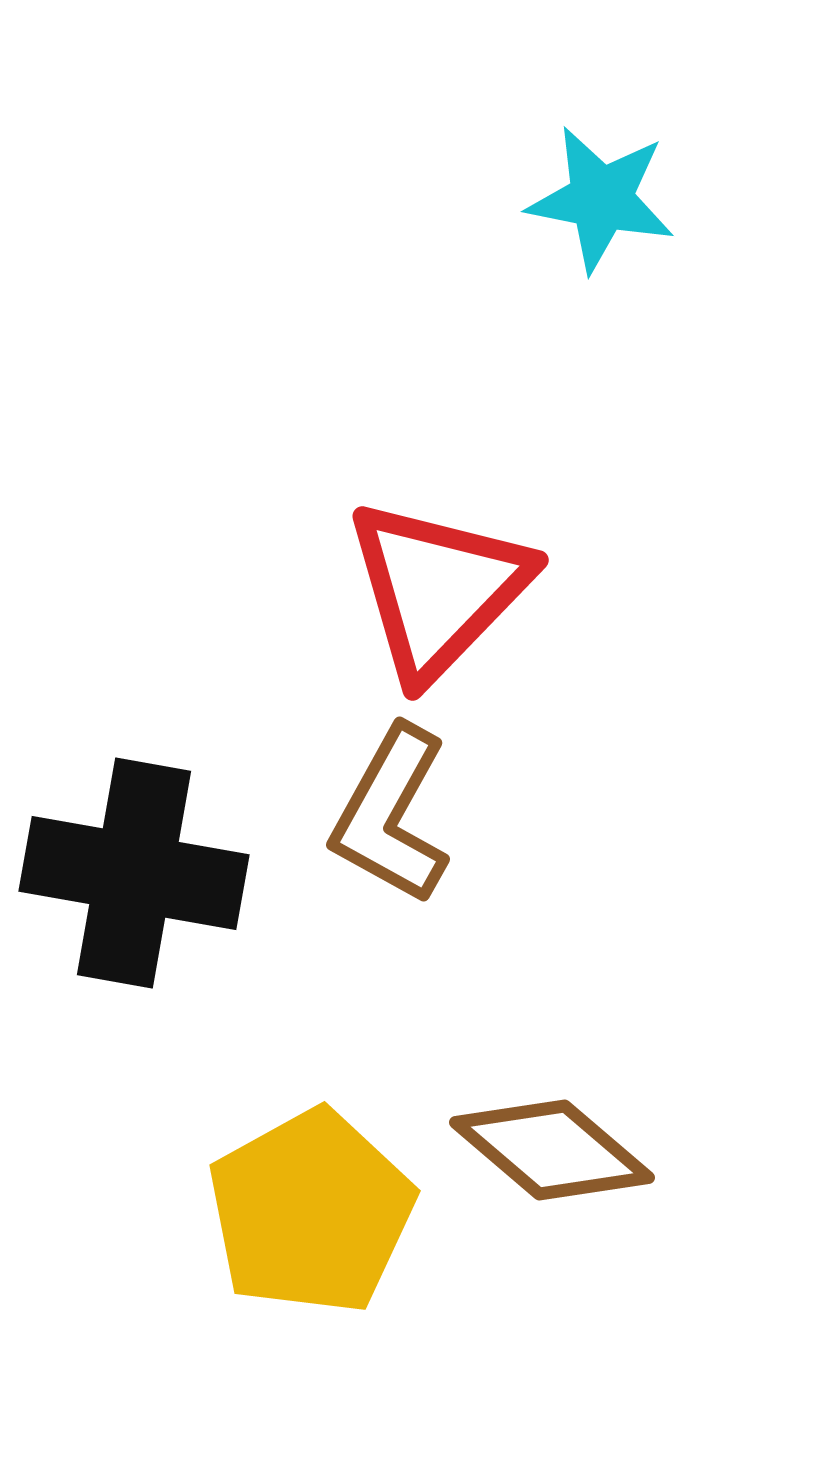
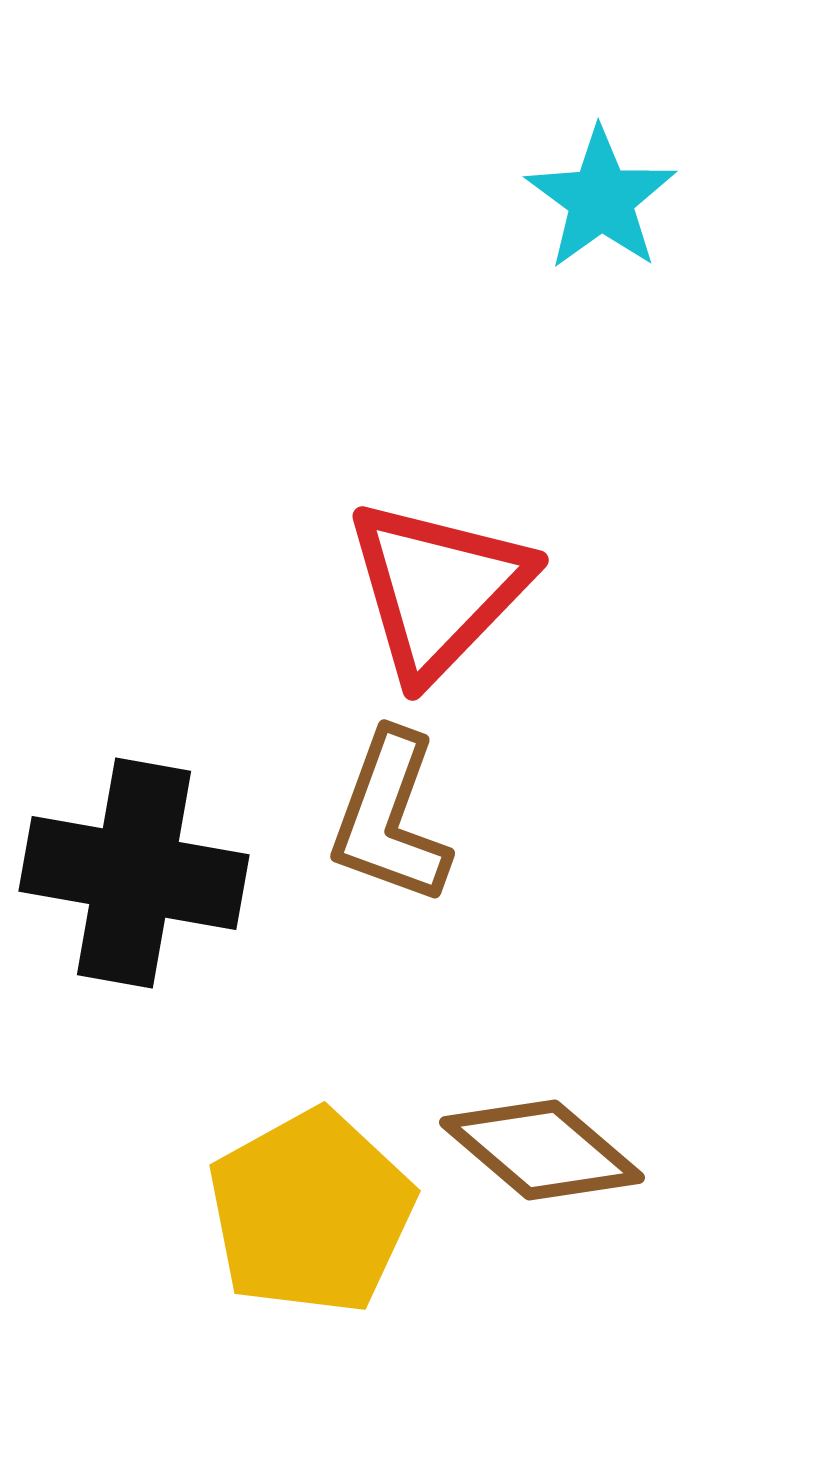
cyan star: rotated 25 degrees clockwise
brown L-shape: moved 1 px left, 3 px down; rotated 9 degrees counterclockwise
brown diamond: moved 10 px left
